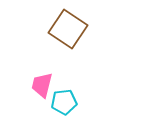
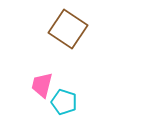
cyan pentagon: rotated 25 degrees clockwise
